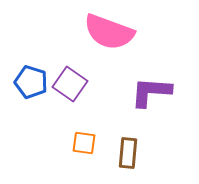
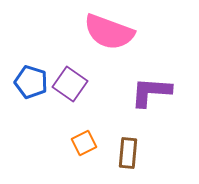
orange square: rotated 35 degrees counterclockwise
